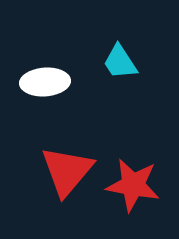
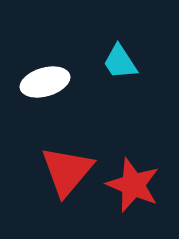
white ellipse: rotated 12 degrees counterclockwise
red star: rotated 12 degrees clockwise
